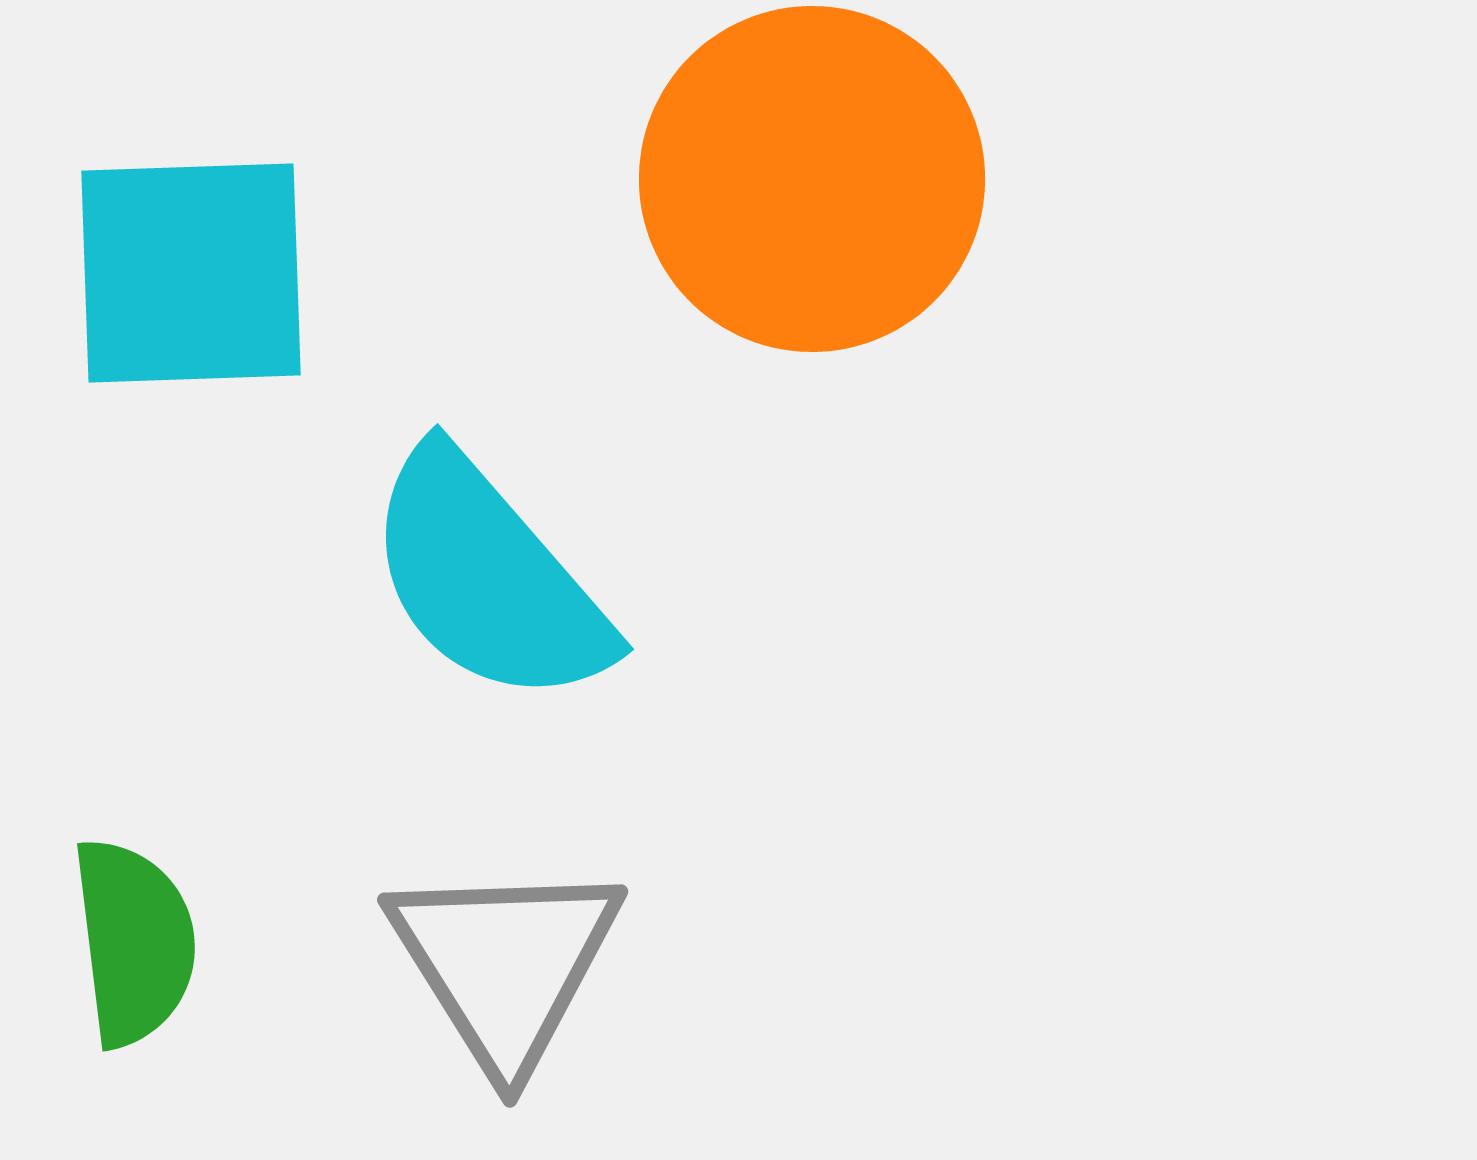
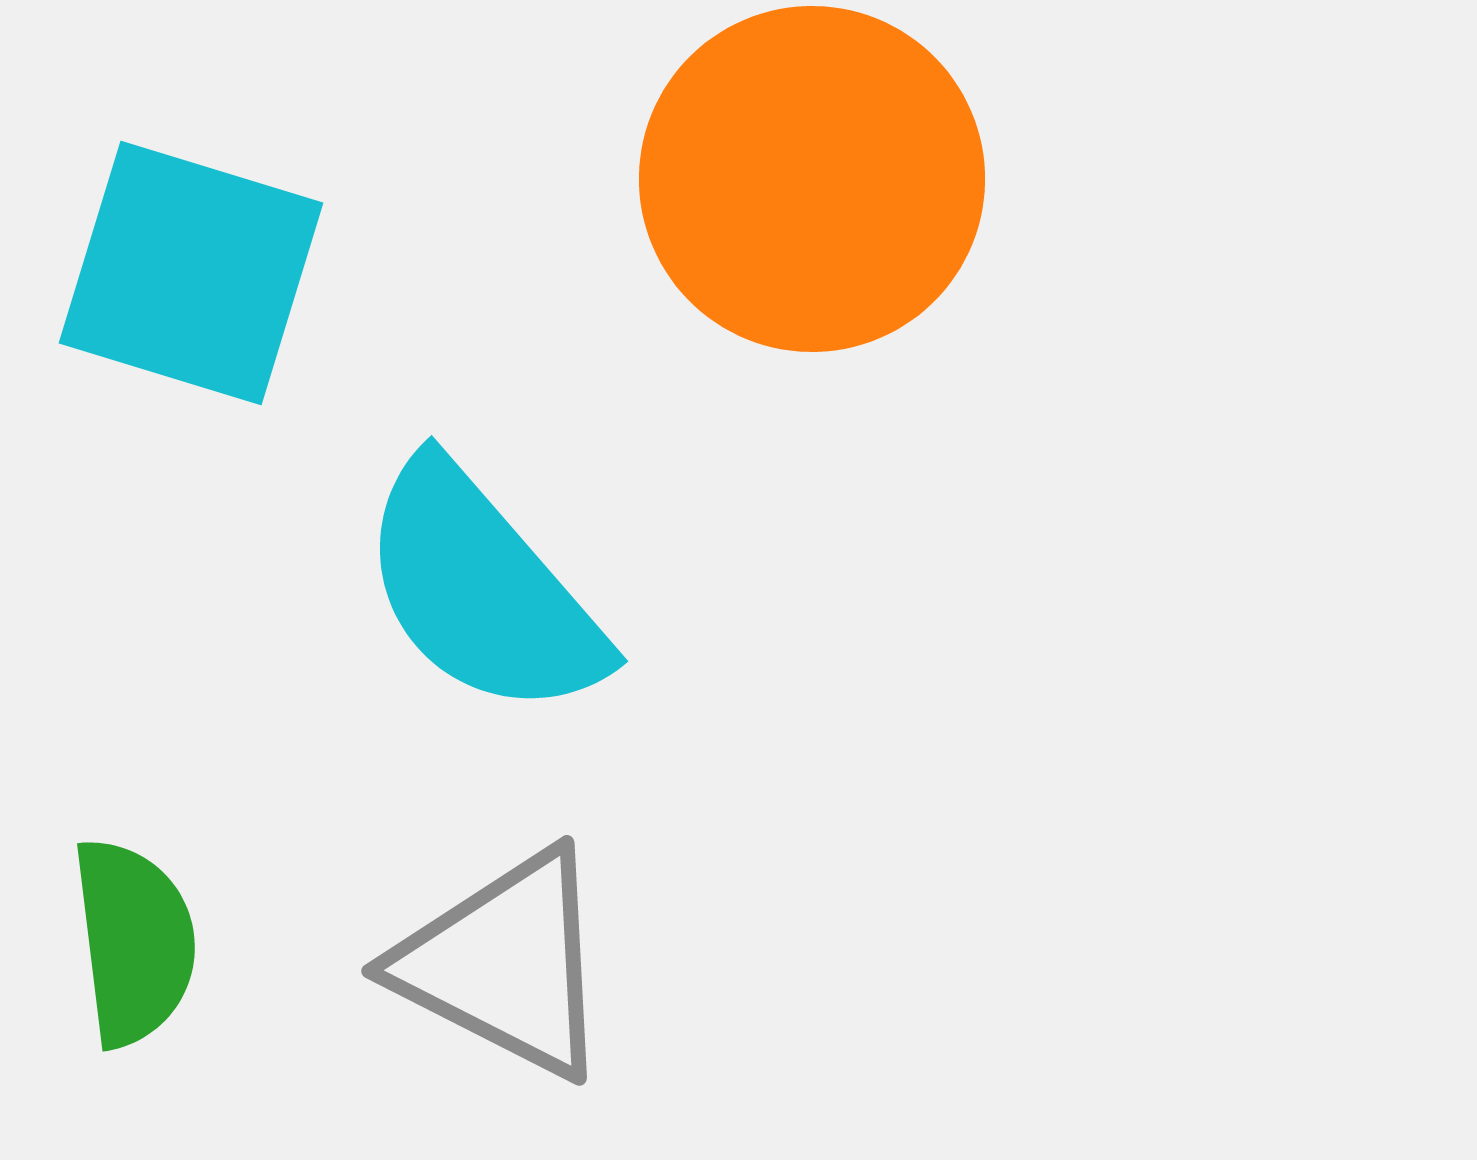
cyan square: rotated 19 degrees clockwise
cyan semicircle: moved 6 px left, 12 px down
gray triangle: rotated 31 degrees counterclockwise
